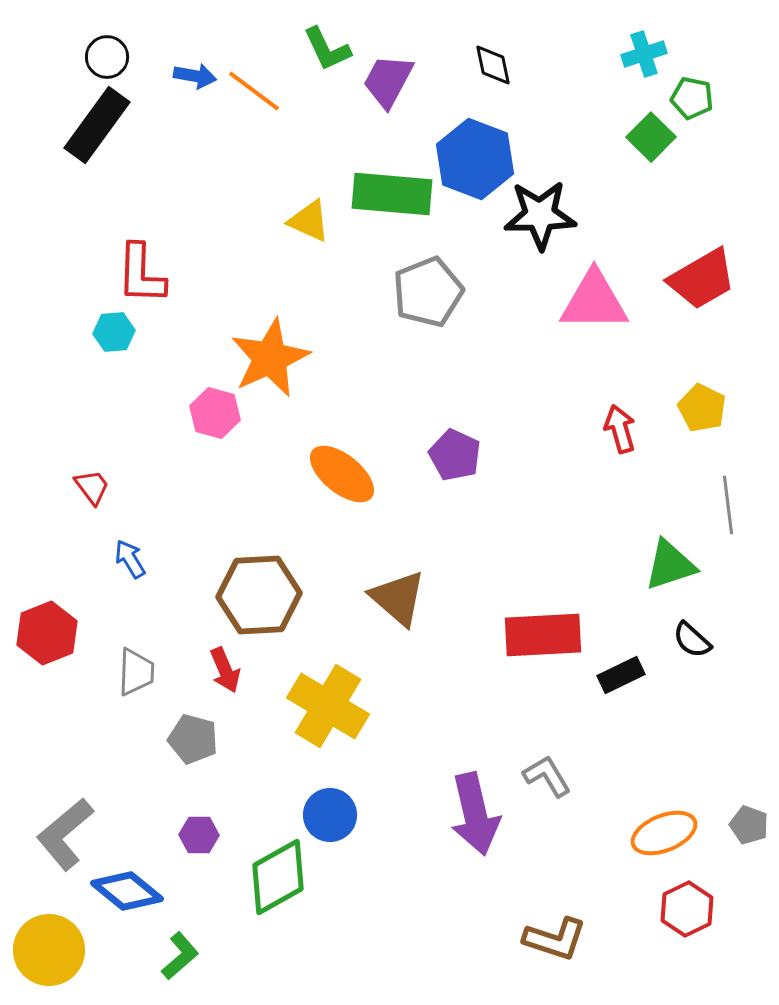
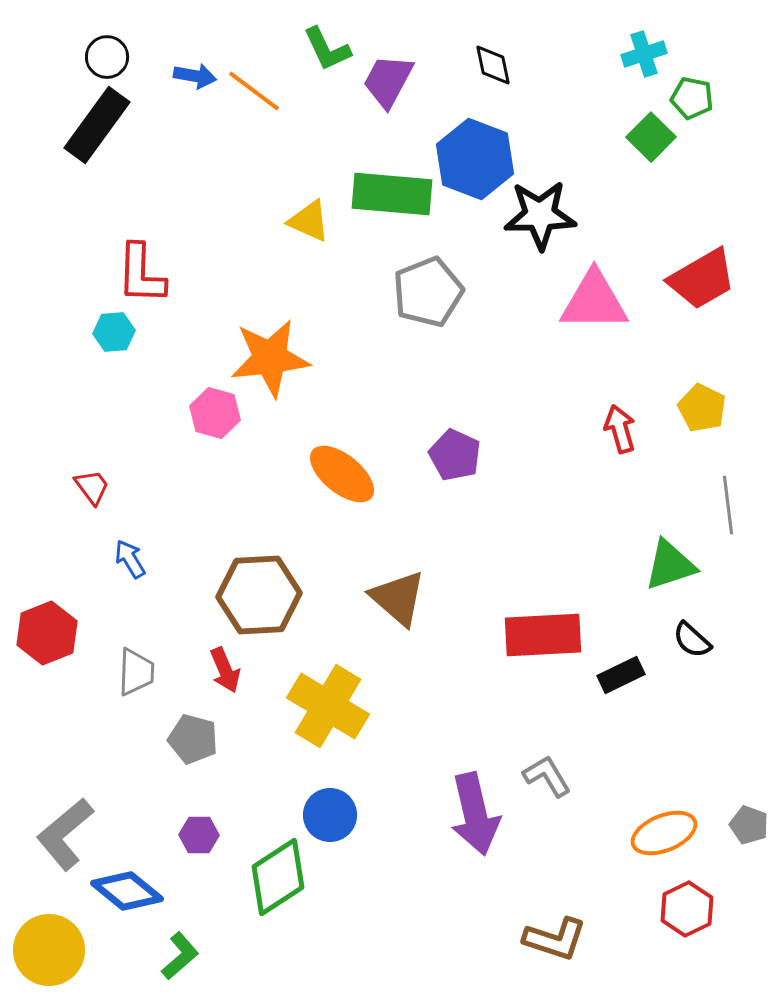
orange star at (270, 358): rotated 18 degrees clockwise
green diamond at (278, 877): rotated 4 degrees counterclockwise
